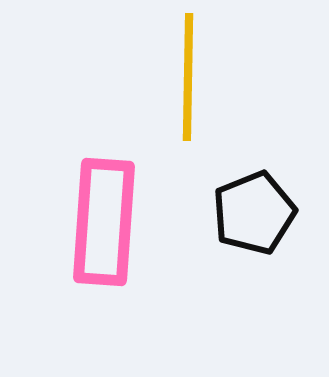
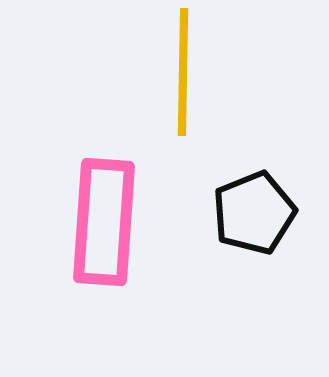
yellow line: moved 5 px left, 5 px up
